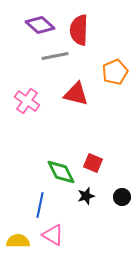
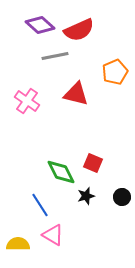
red semicircle: rotated 116 degrees counterclockwise
blue line: rotated 45 degrees counterclockwise
yellow semicircle: moved 3 px down
